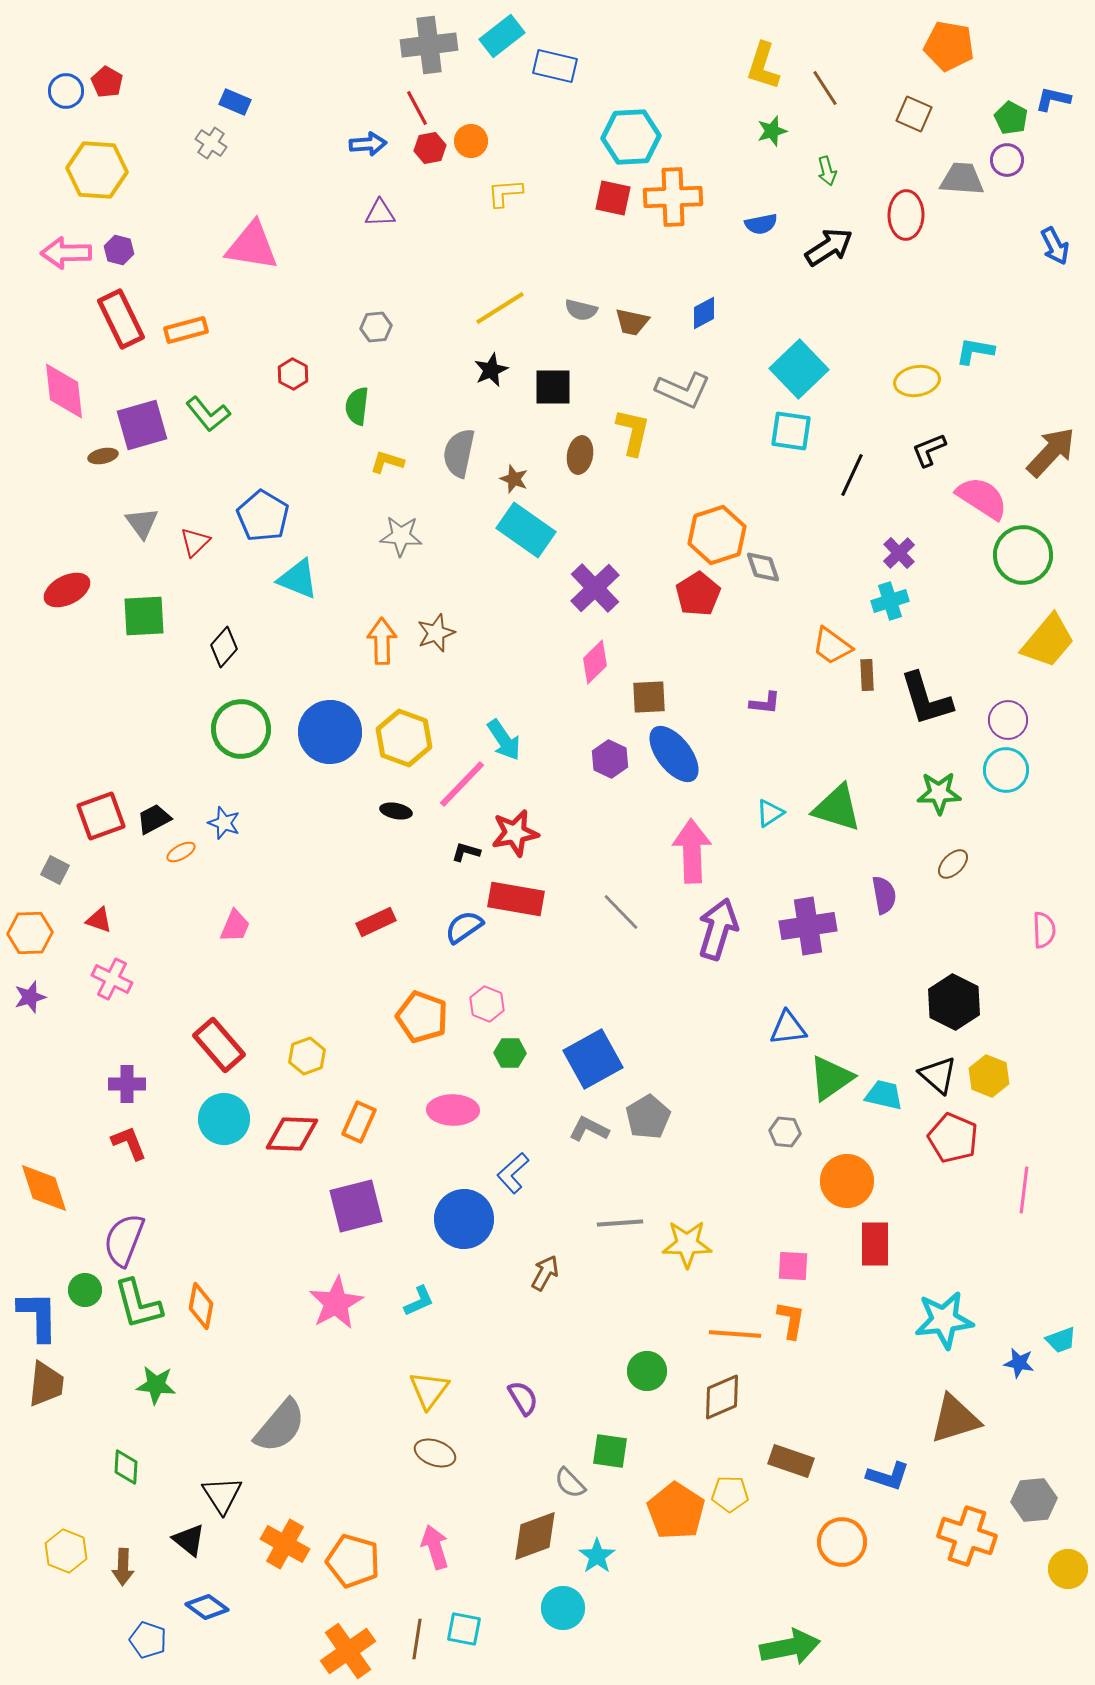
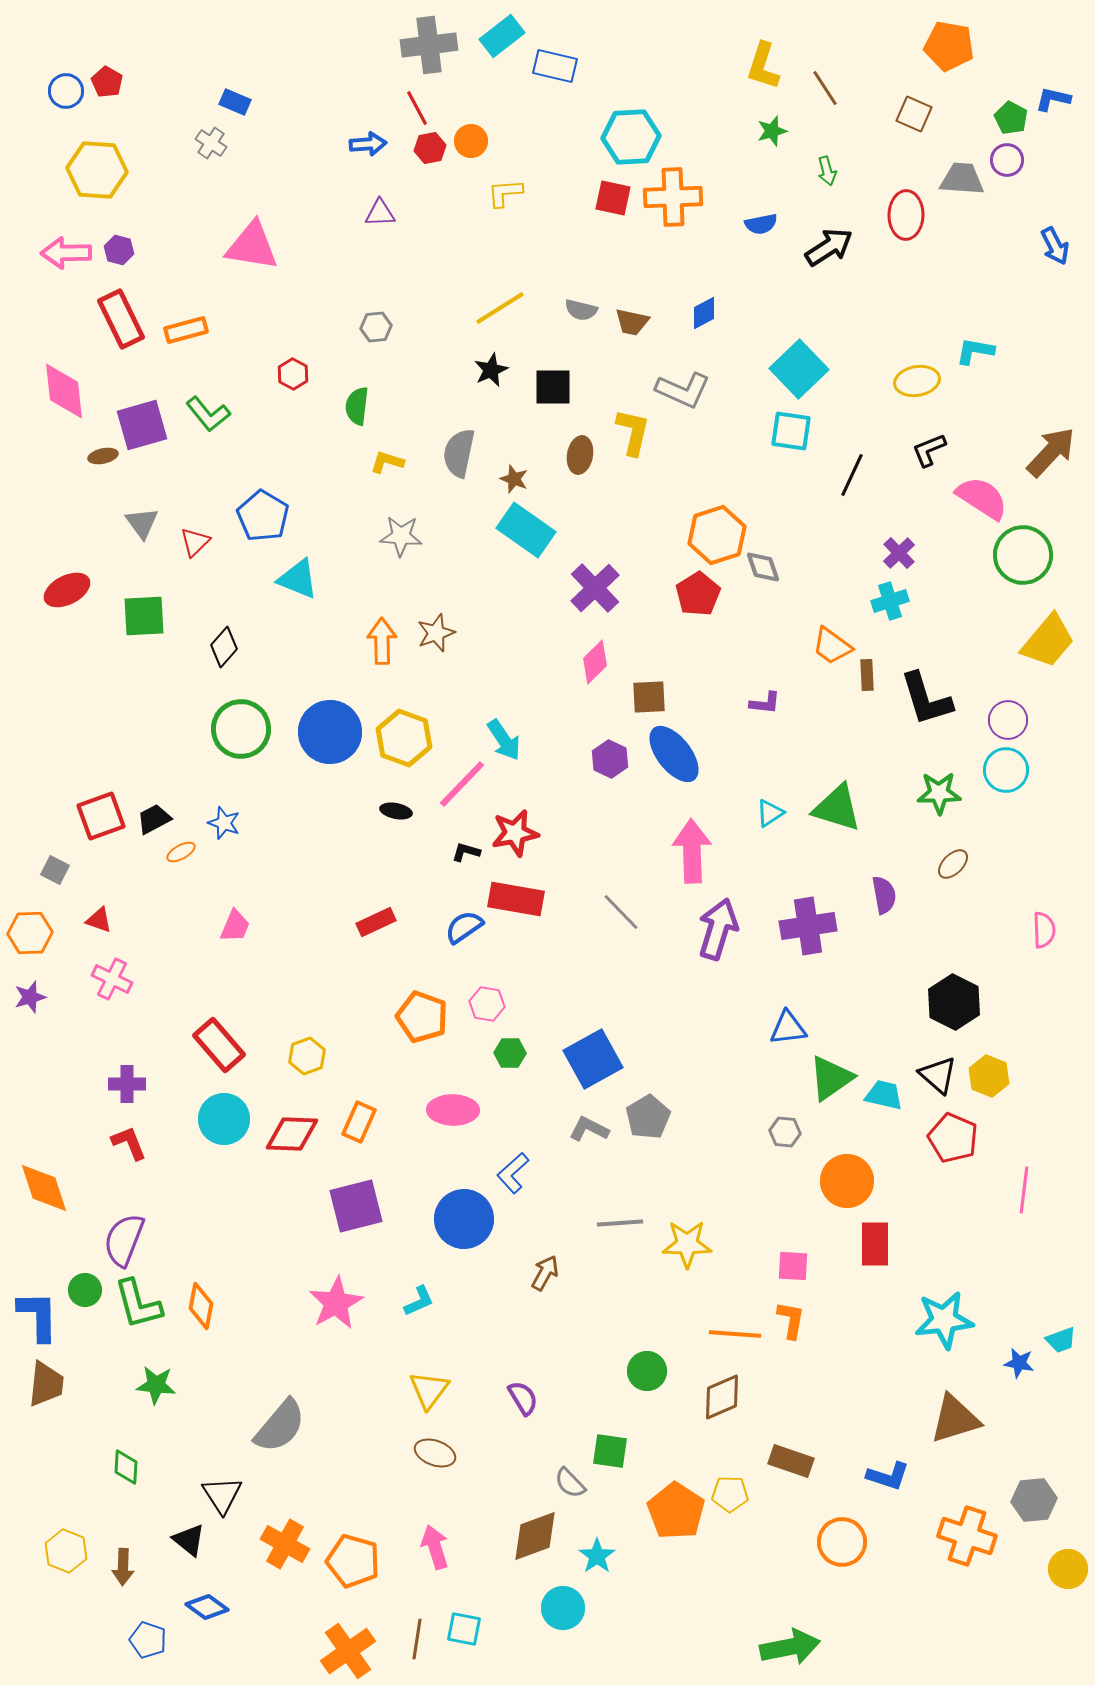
pink hexagon at (487, 1004): rotated 12 degrees counterclockwise
